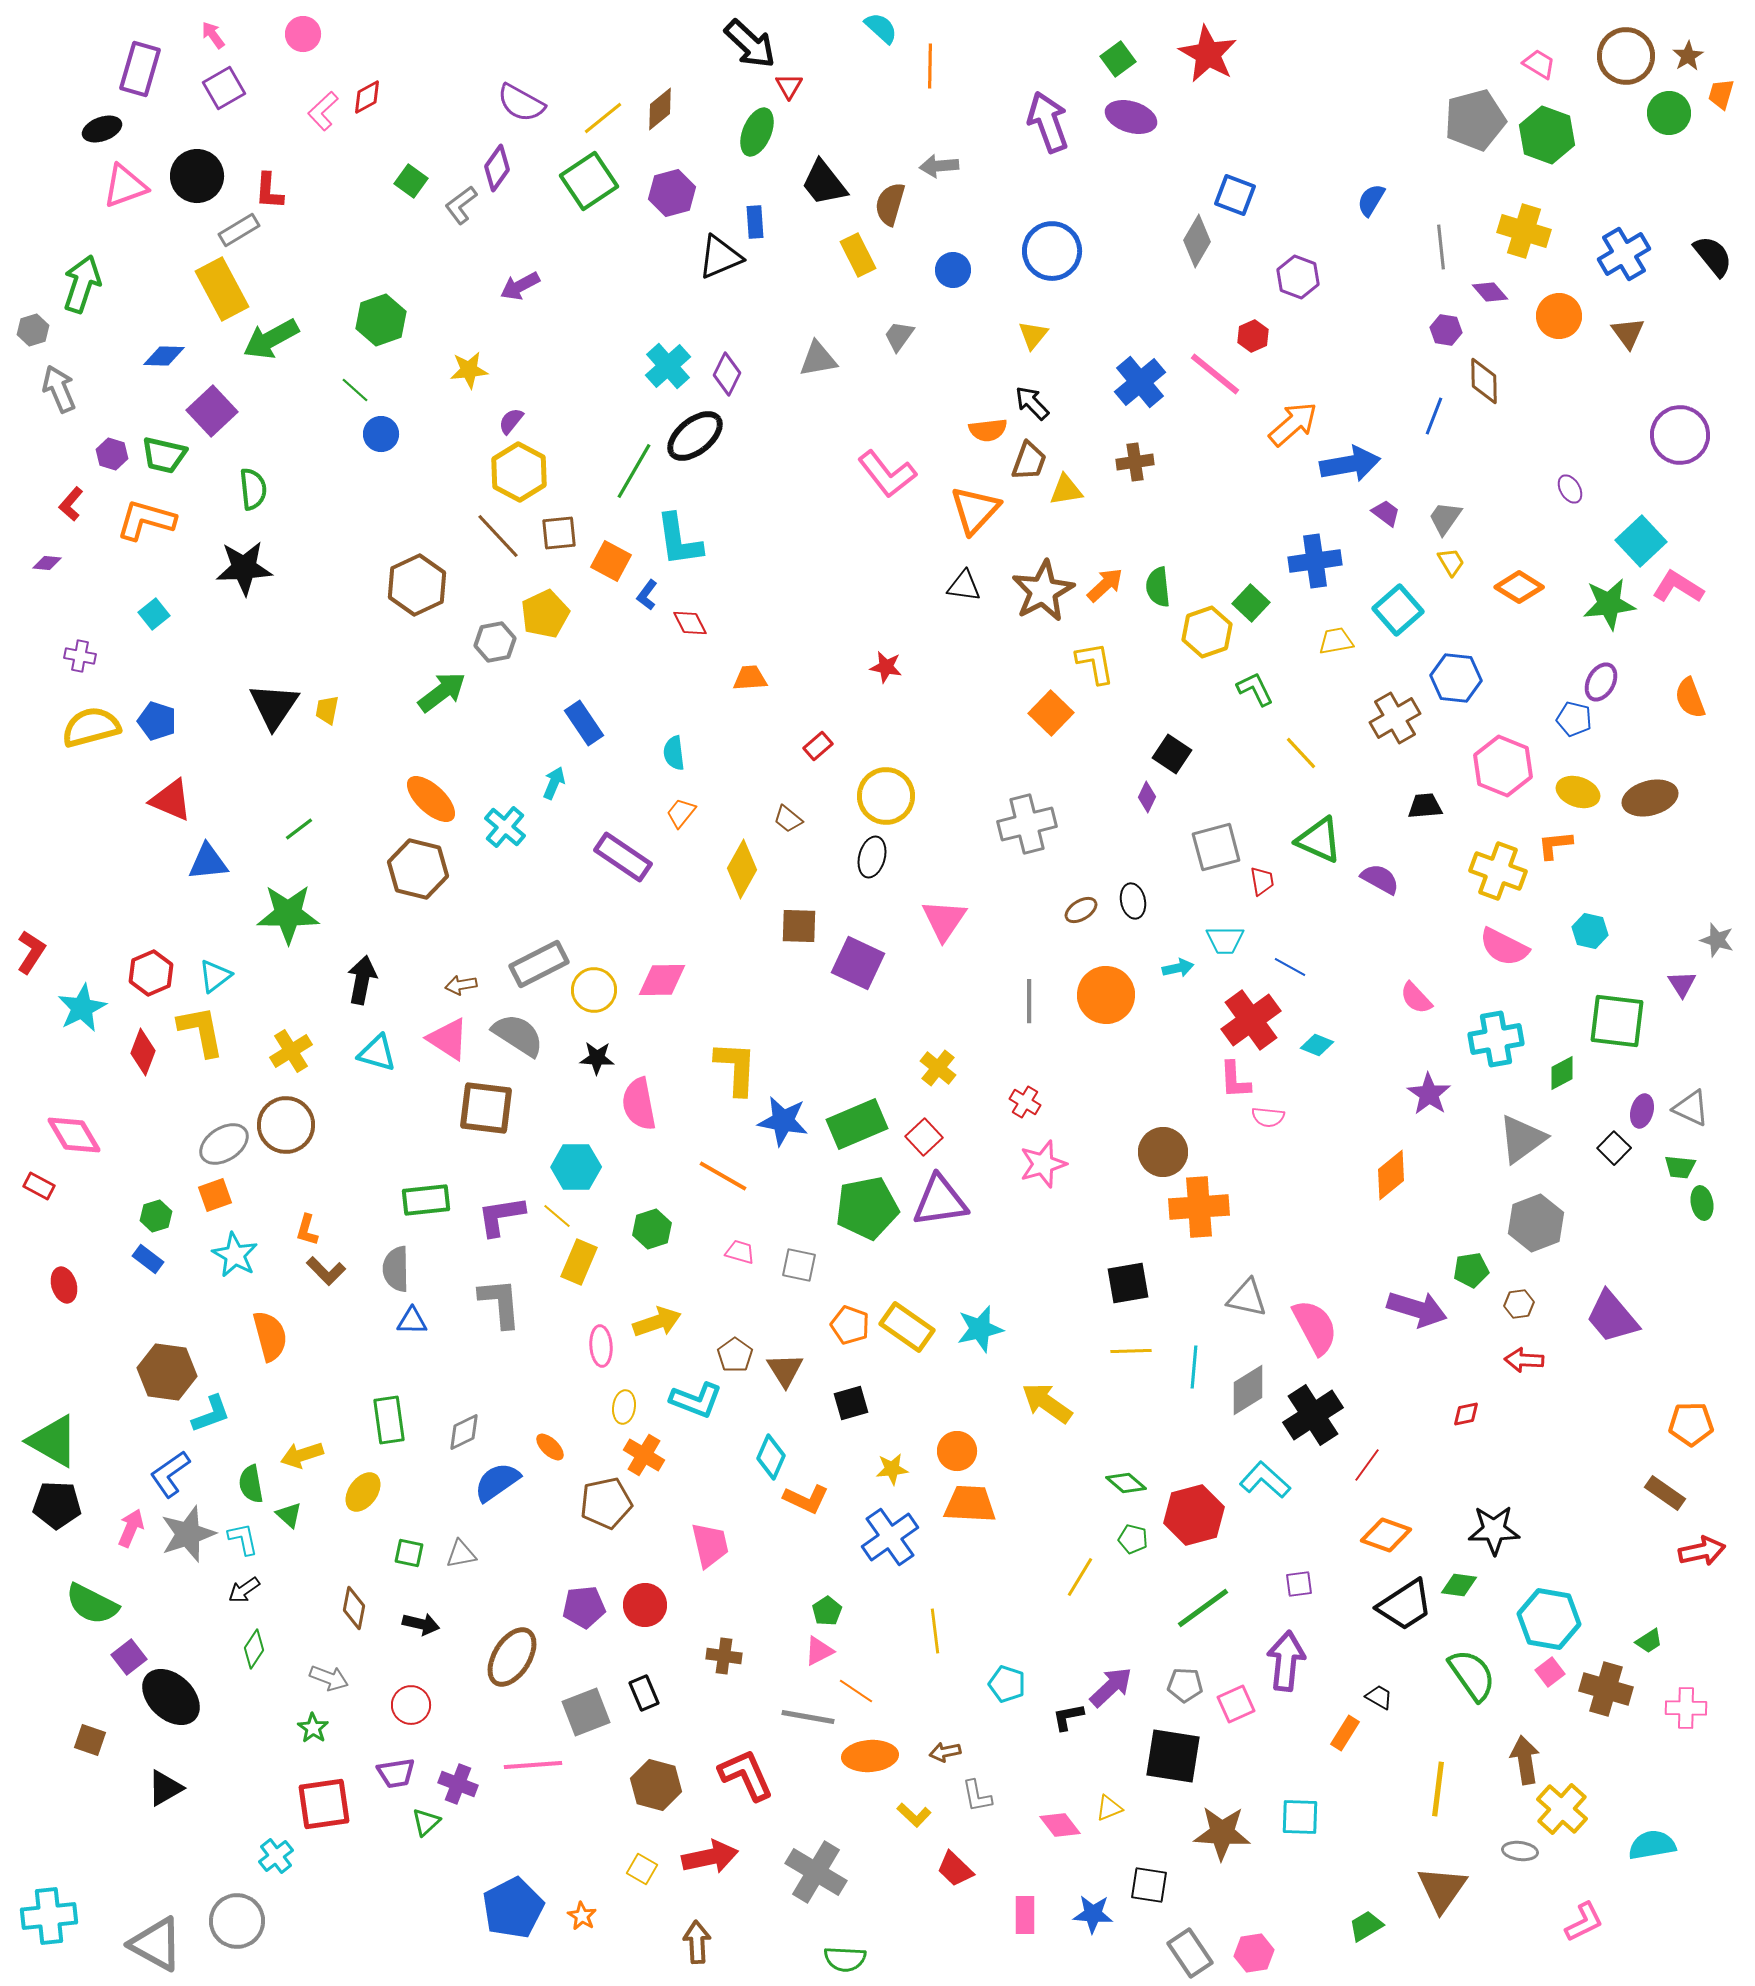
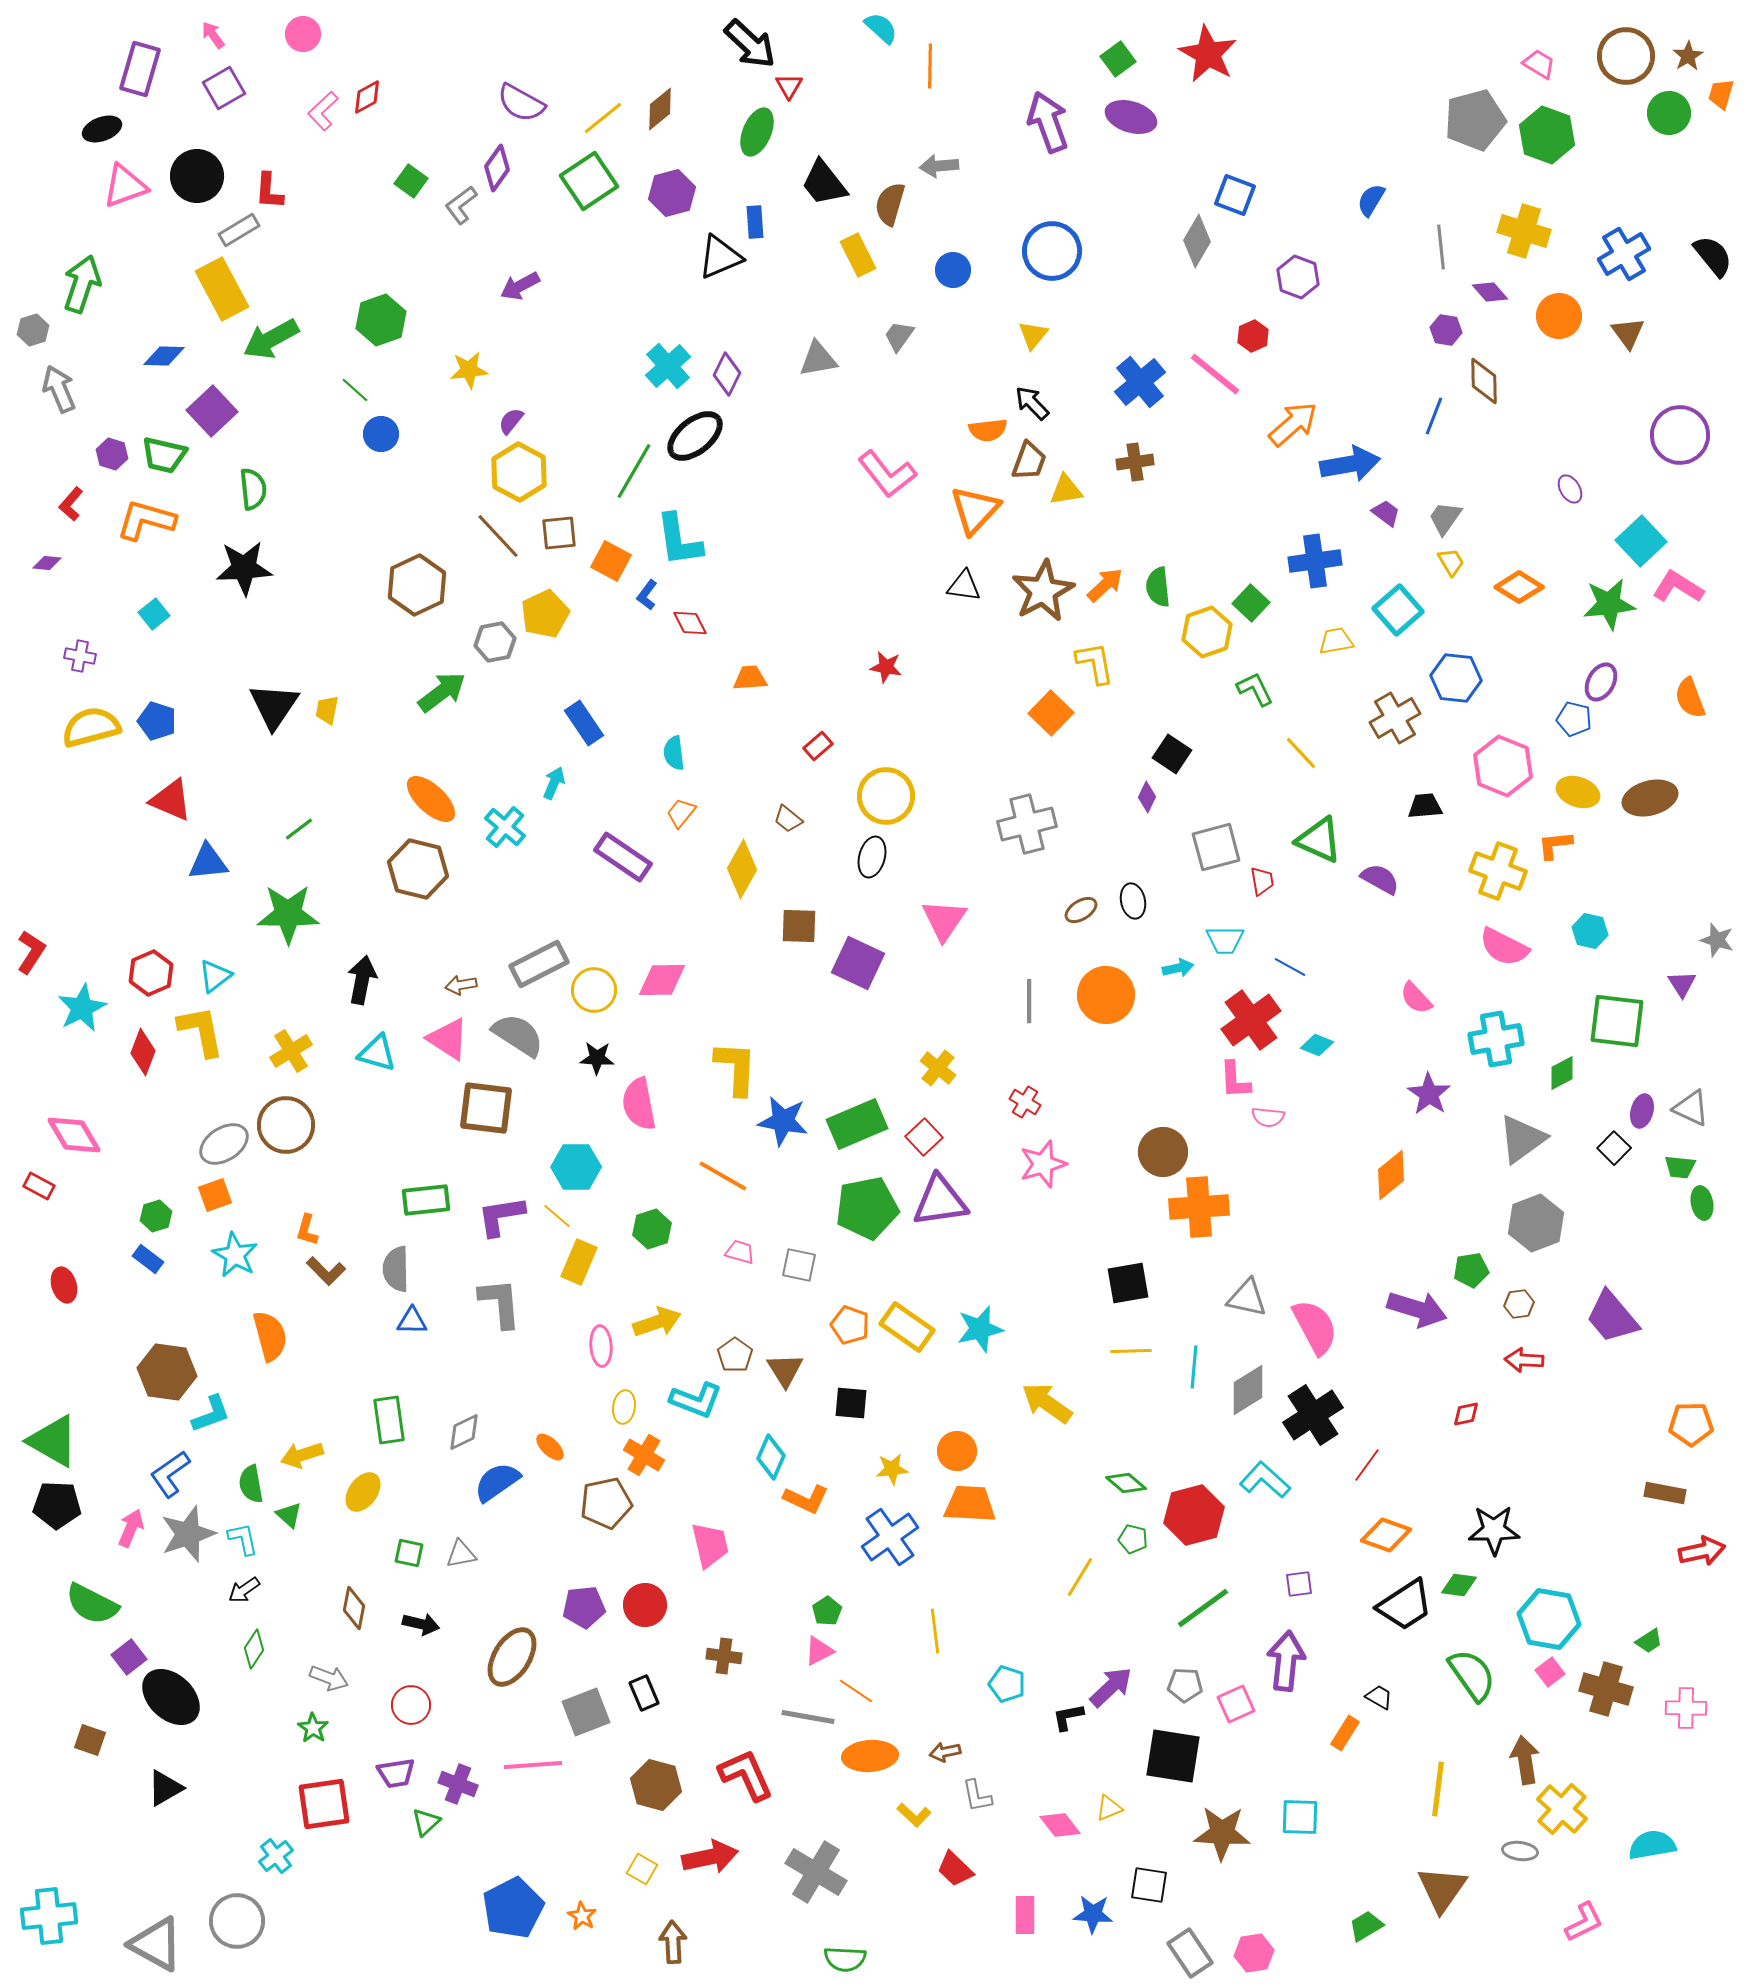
black square at (851, 1403): rotated 21 degrees clockwise
brown rectangle at (1665, 1493): rotated 24 degrees counterclockwise
brown arrow at (697, 1942): moved 24 px left
